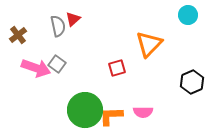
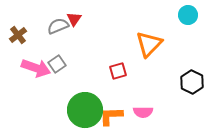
red triangle: moved 1 px right; rotated 14 degrees counterclockwise
gray semicircle: rotated 100 degrees counterclockwise
gray square: rotated 18 degrees clockwise
red square: moved 1 px right, 3 px down
black hexagon: rotated 10 degrees counterclockwise
